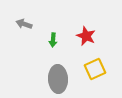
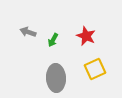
gray arrow: moved 4 px right, 8 px down
green arrow: rotated 24 degrees clockwise
gray ellipse: moved 2 px left, 1 px up
